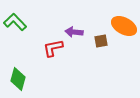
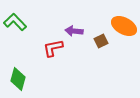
purple arrow: moved 1 px up
brown square: rotated 16 degrees counterclockwise
